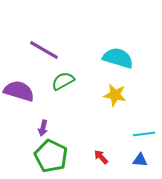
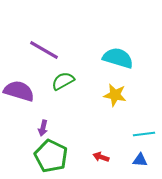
red arrow: rotated 28 degrees counterclockwise
